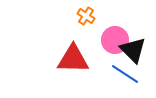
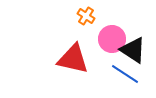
pink circle: moved 3 px left, 1 px up
black triangle: rotated 12 degrees counterclockwise
red triangle: rotated 12 degrees clockwise
